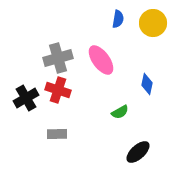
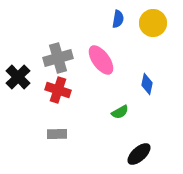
black cross: moved 8 px left, 21 px up; rotated 15 degrees counterclockwise
black ellipse: moved 1 px right, 2 px down
